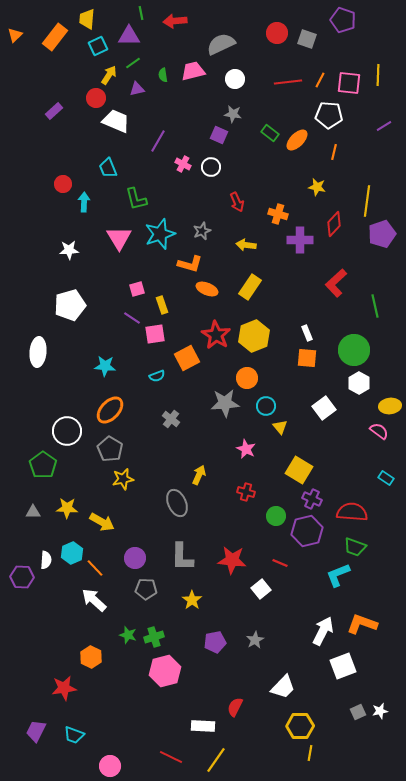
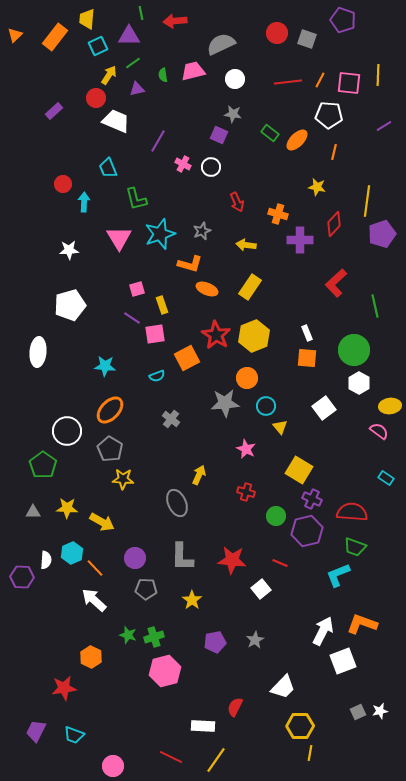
yellow star at (123, 479): rotated 15 degrees clockwise
white square at (343, 666): moved 5 px up
pink circle at (110, 766): moved 3 px right
